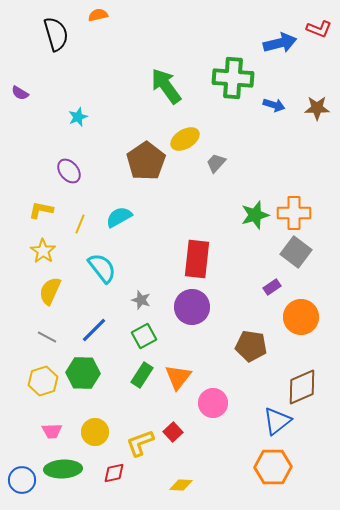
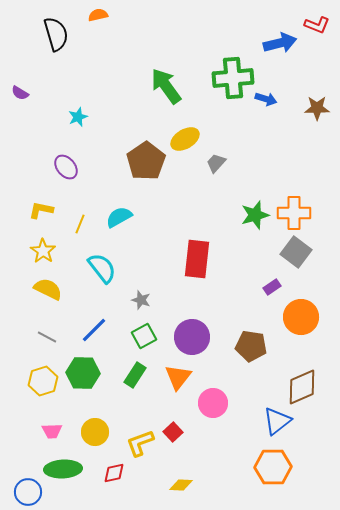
red L-shape at (319, 29): moved 2 px left, 4 px up
green cross at (233, 78): rotated 9 degrees counterclockwise
blue arrow at (274, 105): moved 8 px left, 6 px up
purple ellipse at (69, 171): moved 3 px left, 4 px up
yellow semicircle at (50, 291): moved 2 px left, 2 px up; rotated 92 degrees clockwise
purple circle at (192, 307): moved 30 px down
green rectangle at (142, 375): moved 7 px left
blue circle at (22, 480): moved 6 px right, 12 px down
